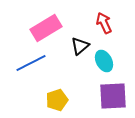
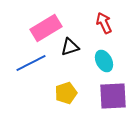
black triangle: moved 10 px left, 1 px down; rotated 24 degrees clockwise
yellow pentagon: moved 9 px right, 7 px up
